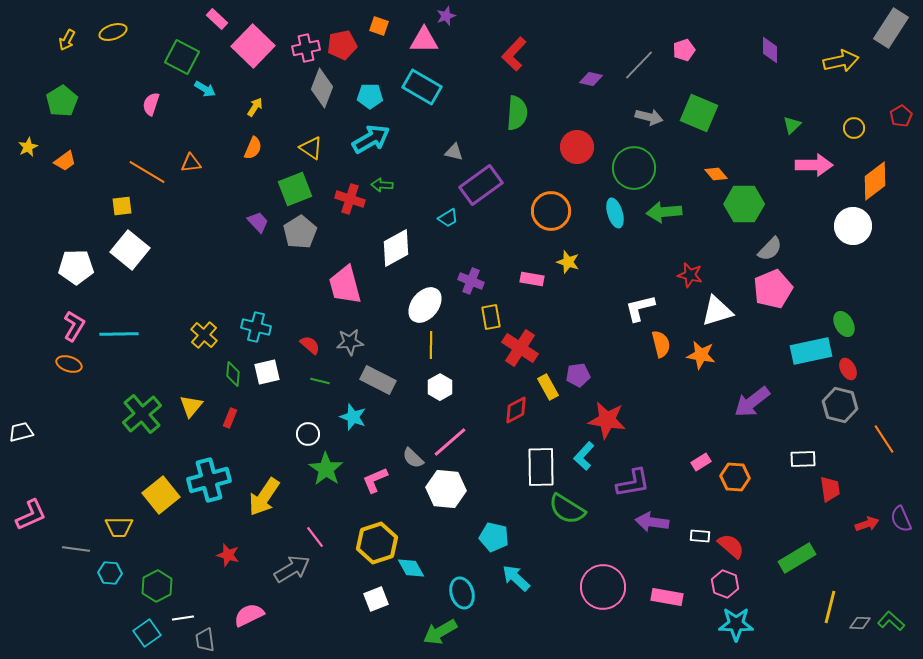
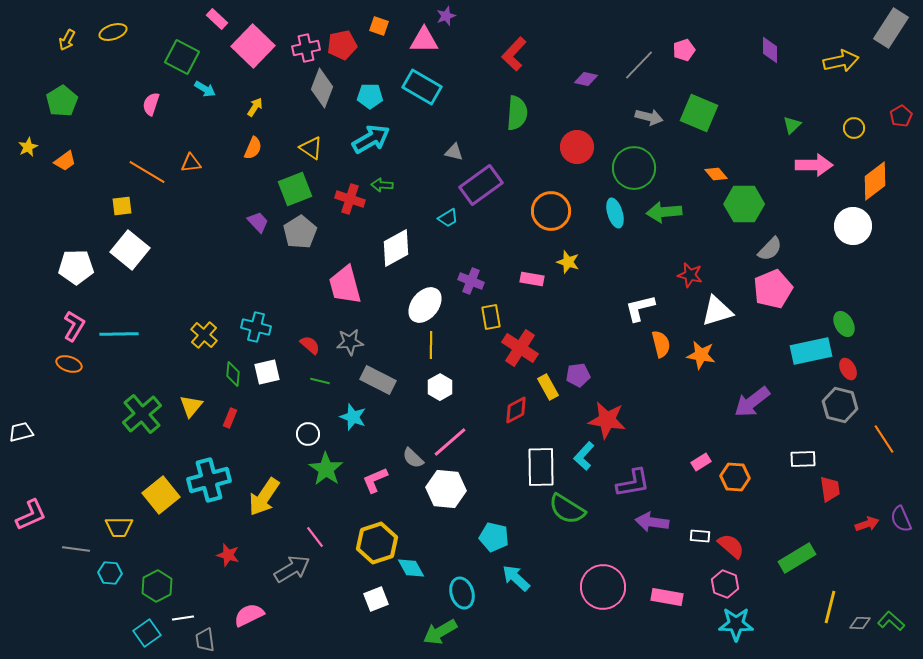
purple diamond at (591, 79): moved 5 px left
